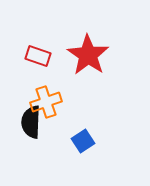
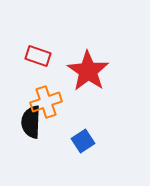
red star: moved 16 px down
